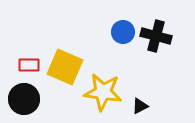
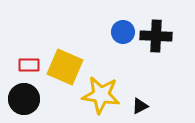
black cross: rotated 12 degrees counterclockwise
yellow star: moved 2 px left, 3 px down
